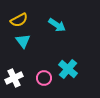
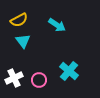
cyan cross: moved 1 px right, 2 px down
pink circle: moved 5 px left, 2 px down
